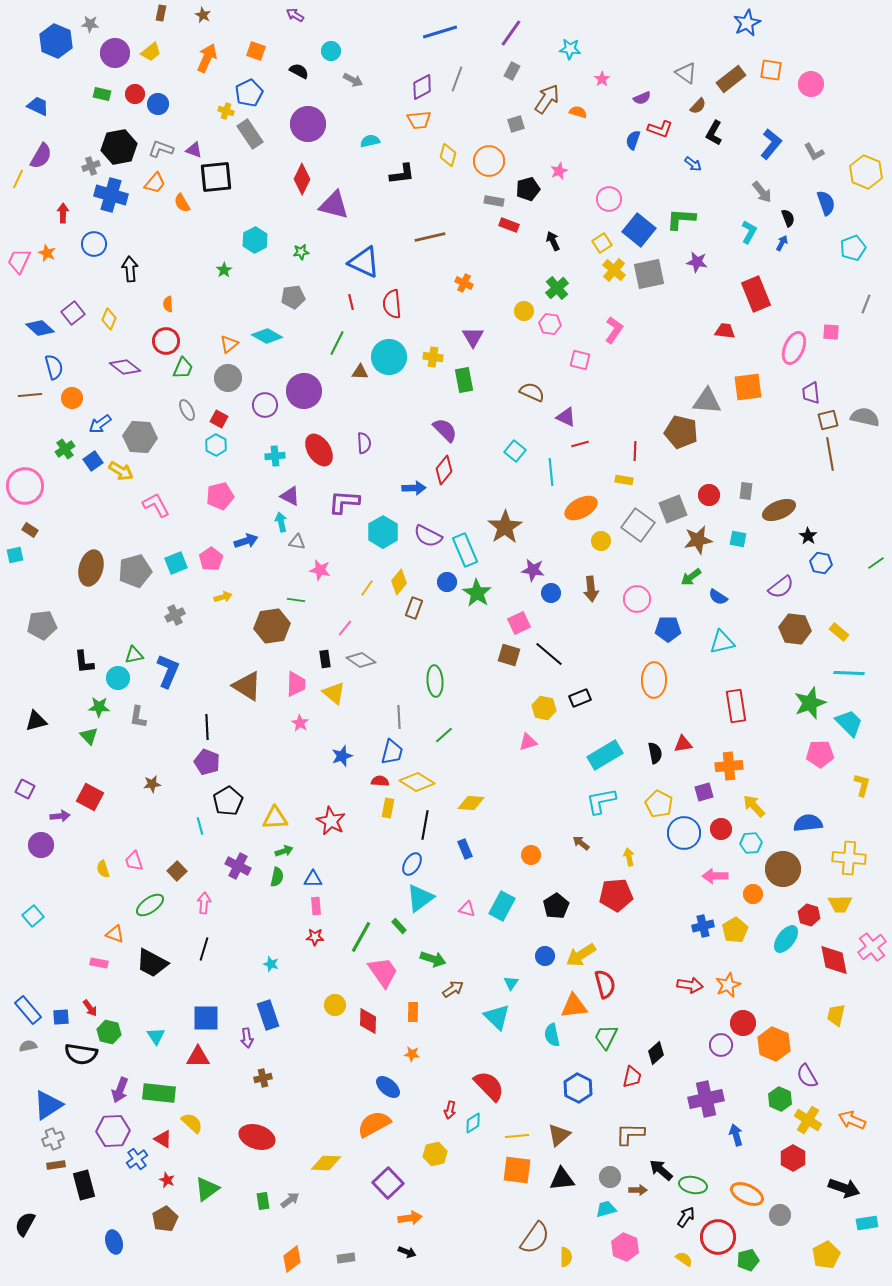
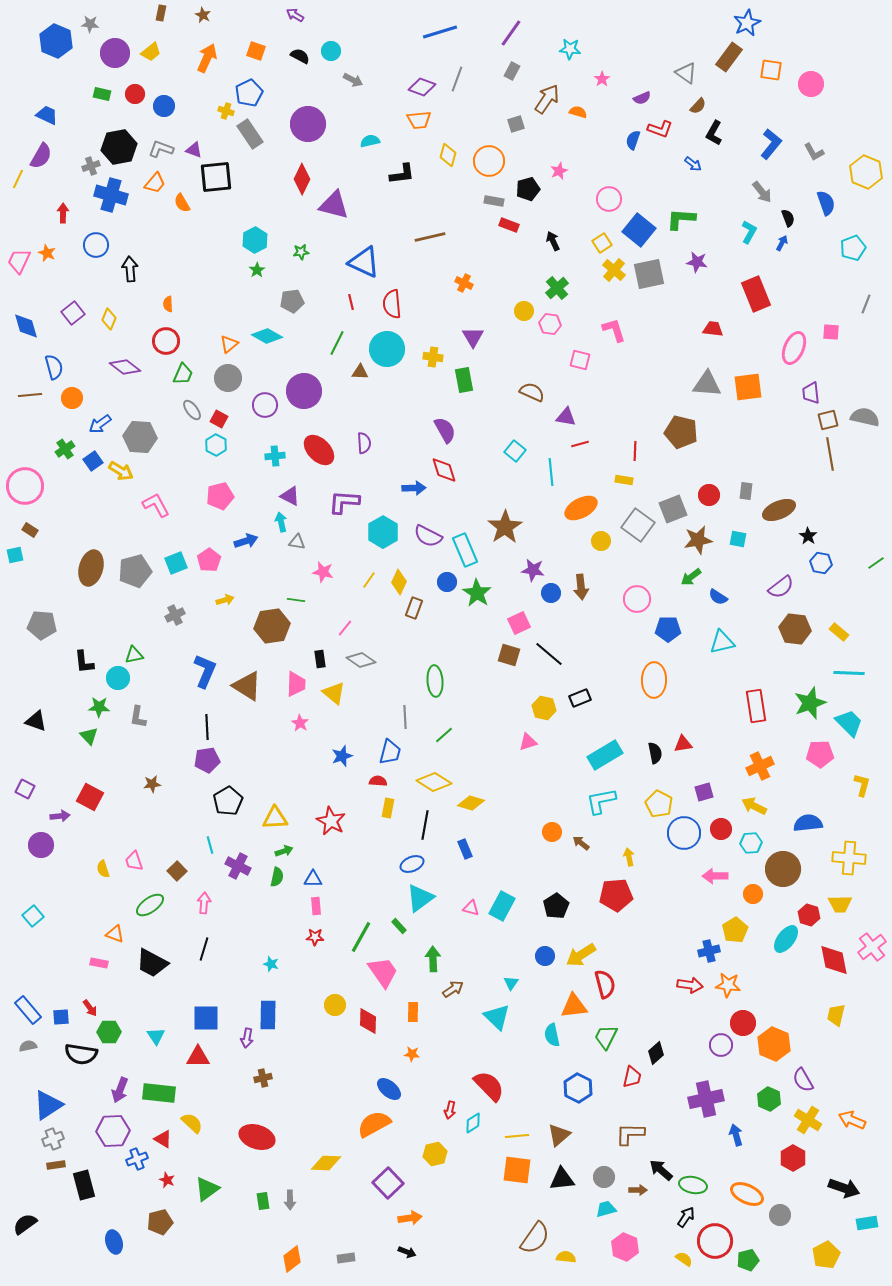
black semicircle at (299, 71): moved 1 px right, 15 px up
brown rectangle at (731, 79): moved 2 px left, 22 px up; rotated 16 degrees counterclockwise
purple diamond at (422, 87): rotated 48 degrees clockwise
blue circle at (158, 104): moved 6 px right, 2 px down
blue trapezoid at (38, 106): moved 9 px right, 9 px down
blue circle at (94, 244): moved 2 px right, 1 px down
green star at (224, 270): moved 33 px right
gray pentagon at (293, 297): moved 1 px left, 4 px down
blue diamond at (40, 328): moved 14 px left, 2 px up; rotated 32 degrees clockwise
pink L-shape at (614, 330): rotated 52 degrees counterclockwise
red trapezoid at (725, 331): moved 12 px left, 2 px up
cyan circle at (389, 357): moved 2 px left, 8 px up
green trapezoid at (183, 368): moved 6 px down
gray triangle at (707, 401): moved 17 px up
gray ellipse at (187, 410): moved 5 px right; rotated 10 degrees counterclockwise
purple triangle at (566, 417): rotated 15 degrees counterclockwise
purple semicircle at (445, 430): rotated 16 degrees clockwise
red ellipse at (319, 450): rotated 12 degrees counterclockwise
red diamond at (444, 470): rotated 56 degrees counterclockwise
pink pentagon at (211, 559): moved 2 px left, 1 px down
pink star at (320, 570): moved 3 px right, 2 px down
yellow diamond at (399, 582): rotated 15 degrees counterclockwise
yellow line at (367, 588): moved 2 px right, 8 px up
brown arrow at (591, 589): moved 10 px left, 2 px up
yellow arrow at (223, 597): moved 2 px right, 3 px down
gray pentagon at (42, 625): rotated 12 degrees clockwise
black rectangle at (325, 659): moved 5 px left
blue L-shape at (168, 671): moved 37 px right
red rectangle at (736, 706): moved 20 px right
gray line at (399, 717): moved 6 px right
black triangle at (36, 721): rotated 35 degrees clockwise
blue trapezoid at (392, 752): moved 2 px left
purple pentagon at (207, 762): moved 2 px up; rotated 30 degrees counterclockwise
orange cross at (729, 766): moved 31 px right; rotated 20 degrees counterclockwise
red semicircle at (380, 781): moved 2 px left
yellow diamond at (417, 782): moved 17 px right
yellow diamond at (471, 803): rotated 12 degrees clockwise
yellow arrow at (754, 806): rotated 20 degrees counterclockwise
cyan line at (200, 826): moved 10 px right, 19 px down
orange circle at (531, 855): moved 21 px right, 23 px up
blue ellipse at (412, 864): rotated 35 degrees clockwise
pink triangle at (467, 909): moved 4 px right, 1 px up
blue cross at (703, 926): moved 6 px right, 25 px down
green arrow at (433, 959): rotated 110 degrees counterclockwise
orange star at (728, 985): rotated 30 degrees clockwise
blue rectangle at (268, 1015): rotated 20 degrees clockwise
green hexagon at (109, 1032): rotated 15 degrees counterclockwise
purple arrow at (247, 1038): rotated 18 degrees clockwise
purple semicircle at (807, 1076): moved 4 px left, 4 px down
blue ellipse at (388, 1087): moved 1 px right, 2 px down
green hexagon at (780, 1099): moved 11 px left
blue cross at (137, 1159): rotated 15 degrees clockwise
gray circle at (610, 1177): moved 6 px left
gray arrow at (290, 1200): rotated 126 degrees clockwise
brown pentagon at (165, 1219): moved 5 px left, 3 px down; rotated 15 degrees clockwise
black semicircle at (25, 1224): rotated 25 degrees clockwise
red circle at (718, 1237): moved 3 px left, 4 px down
yellow semicircle at (566, 1257): rotated 84 degrees counterclockwise
